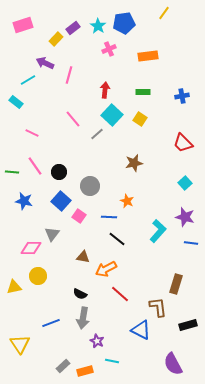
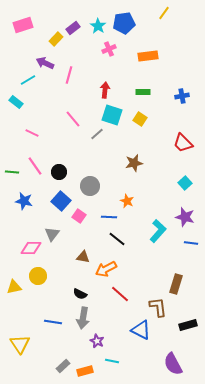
cyan square at (112, 115): rotated 25 degrees counterclockwise
blue line at (51, 323): moved 2 px right, 1 px up; rotated 30 degrees clockwise
